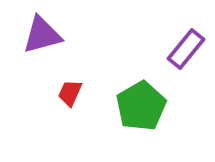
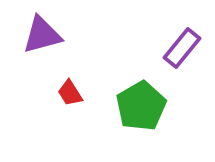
purple rectangle: moved 4 px left, 1 px up
red trapezoid: rotated 56 degrees counterclockwise
